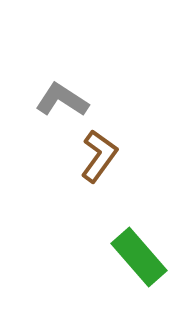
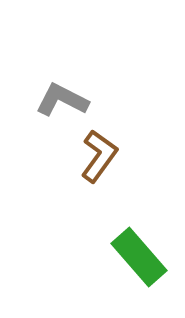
gray L-shape: rotated 6 degrees counterclockwise
